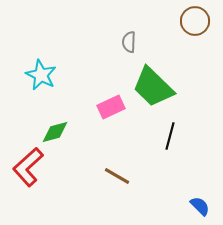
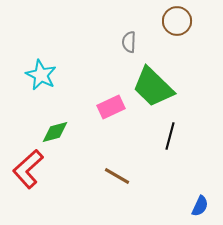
brown circle: moved 18 px left
red L-shape: moved 2 px down
blue semicircle: rotated 70 degrees clockwise
